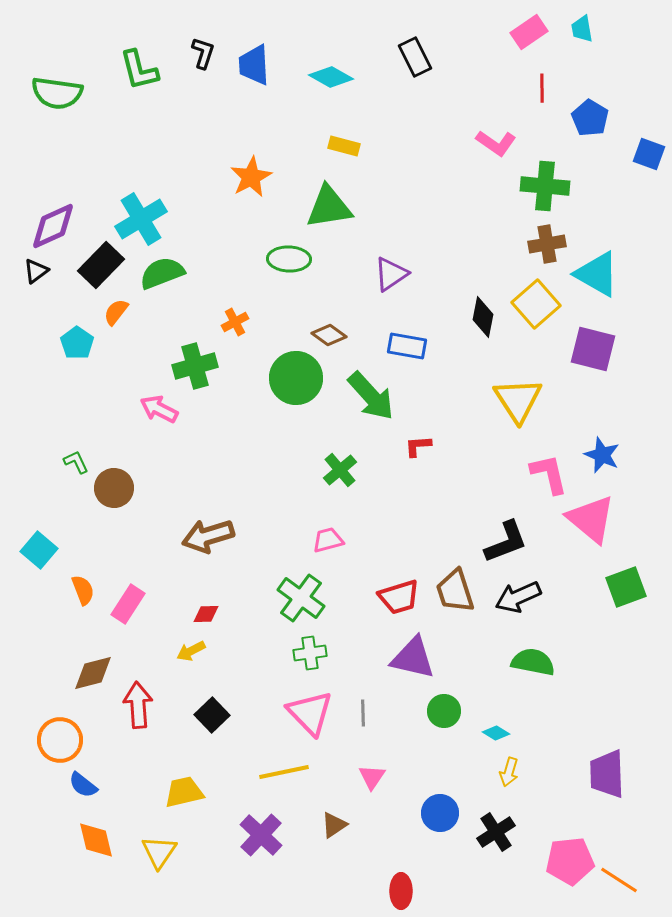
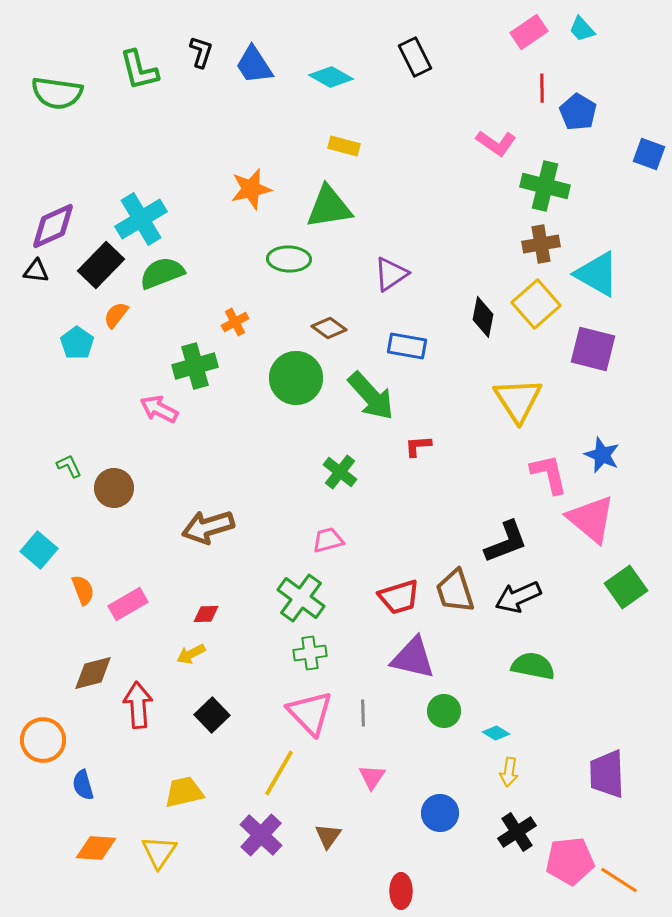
cyan trapezoid at (582, 29): rotated 32 degrees counterclockwise
black L-shape at (203, 53): moved 2 px left, 1 px up
blue trapezoid at (254, 65): rotated 30 degrees counterclockwise
blue pentagon at (590, 118): moved 12 px left, 6 px up
orange star at (251, 177): moved 12 px down; rotated 15 degrees clockwise
green cross at (545, 186): rotated 9 degrees clockwise
brown cross at (547, 244): moved 6 px left
black triangle at (36, 271): rotated 44 degrees clockwise
orange semicircle at (116, 312): moved 3 px down
brown diamond at (329, 335): moved 7 px up
green L-shape at (76, 462): moved 7 px left, 4 px down
green cross at (340, 470): moved 2 px down; rotated 12 degrees counterclockwise
brown arrow at (208, 536): moved 9 px up
green square at (626, 587): rotated 15 degrees counterclockwise
pink rectangle at (128, 604): rotated 27 degrees clockwise
yellow arrow at (191, 651): moved 3 px down
green semicircle at (533, 662): moved 4 px down
orange circle at (60, 740): moved 17 px left
yellow line at (284, 772): moved 5 px left, 1 px down; rotated 48 degrees counterclockwise
yellow arrow at (509, 772): rotated 8 degrees counterclockwise
blue semicircle at (83, 785): rotated 36 degrees clockwise
brown triangle at (334, 825): moved 6 px left, 11 px down; rotated 20 degrees counterclockwise
black cross at (496, 832): moved 21 px right
orange diamond at (96, 840): moved 8 px down; rotated 72 degrees counterclockwise
